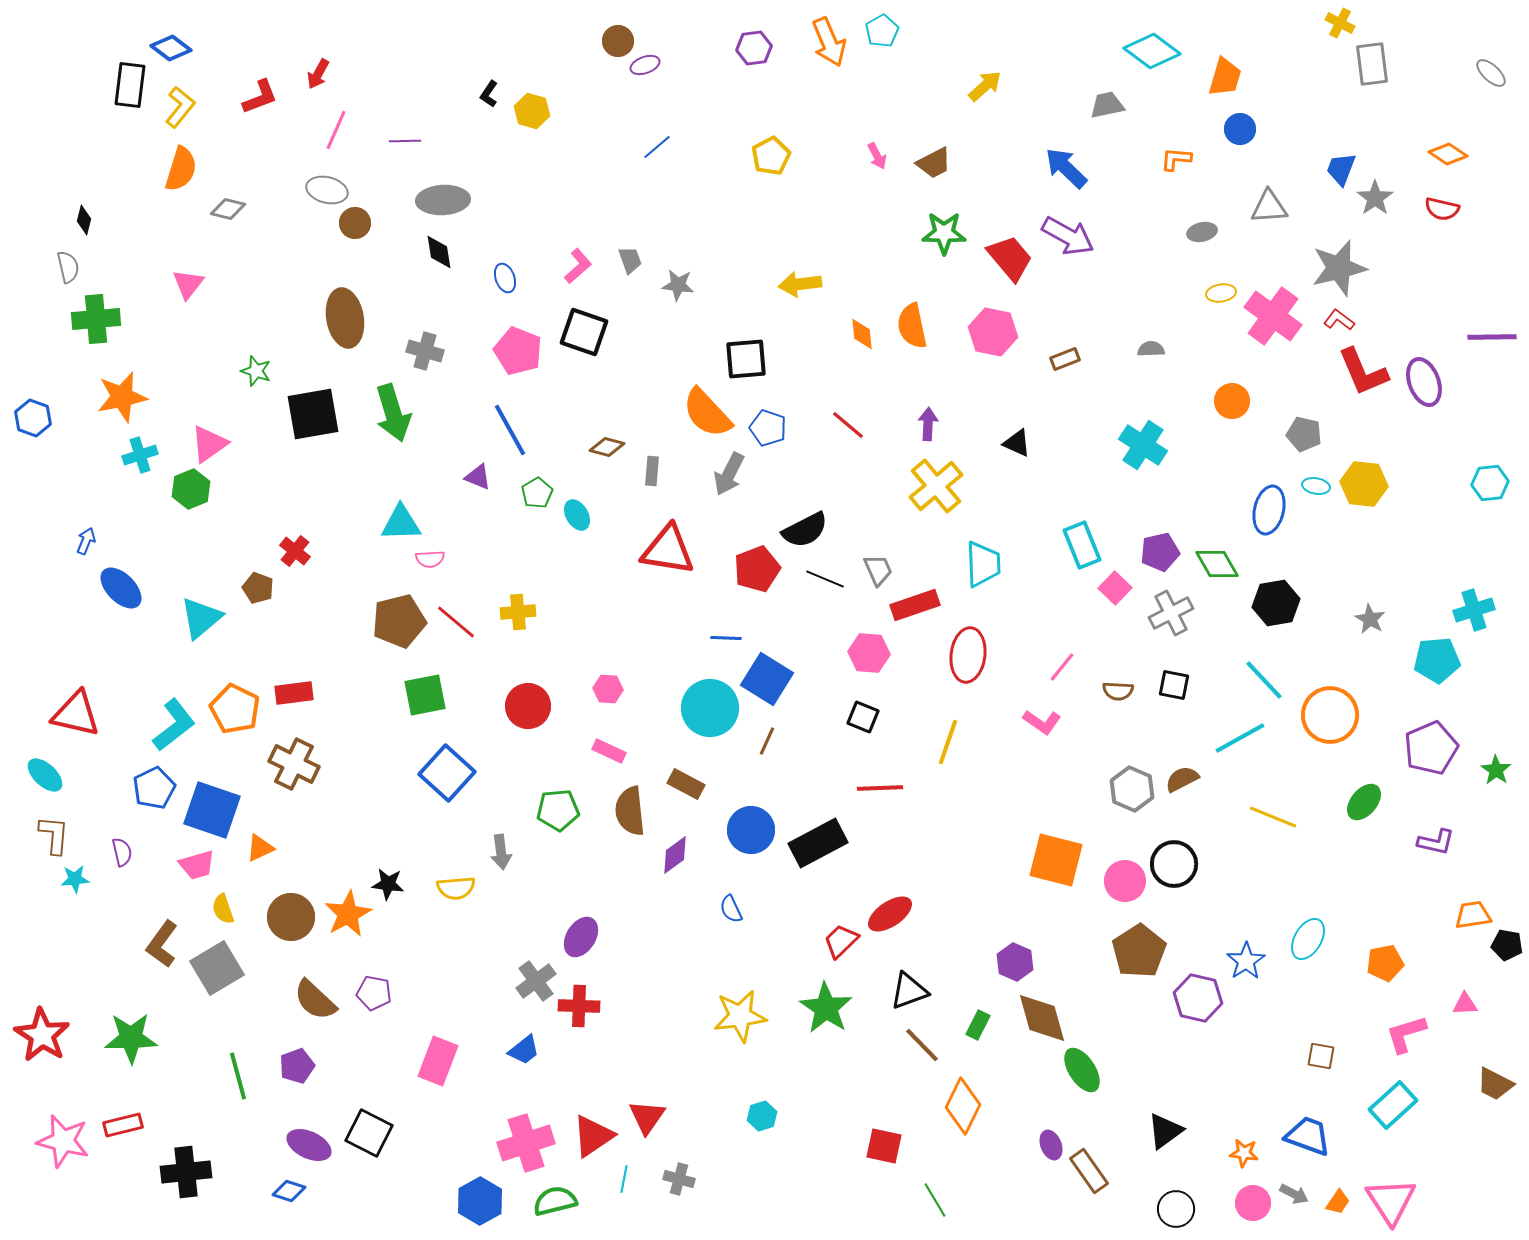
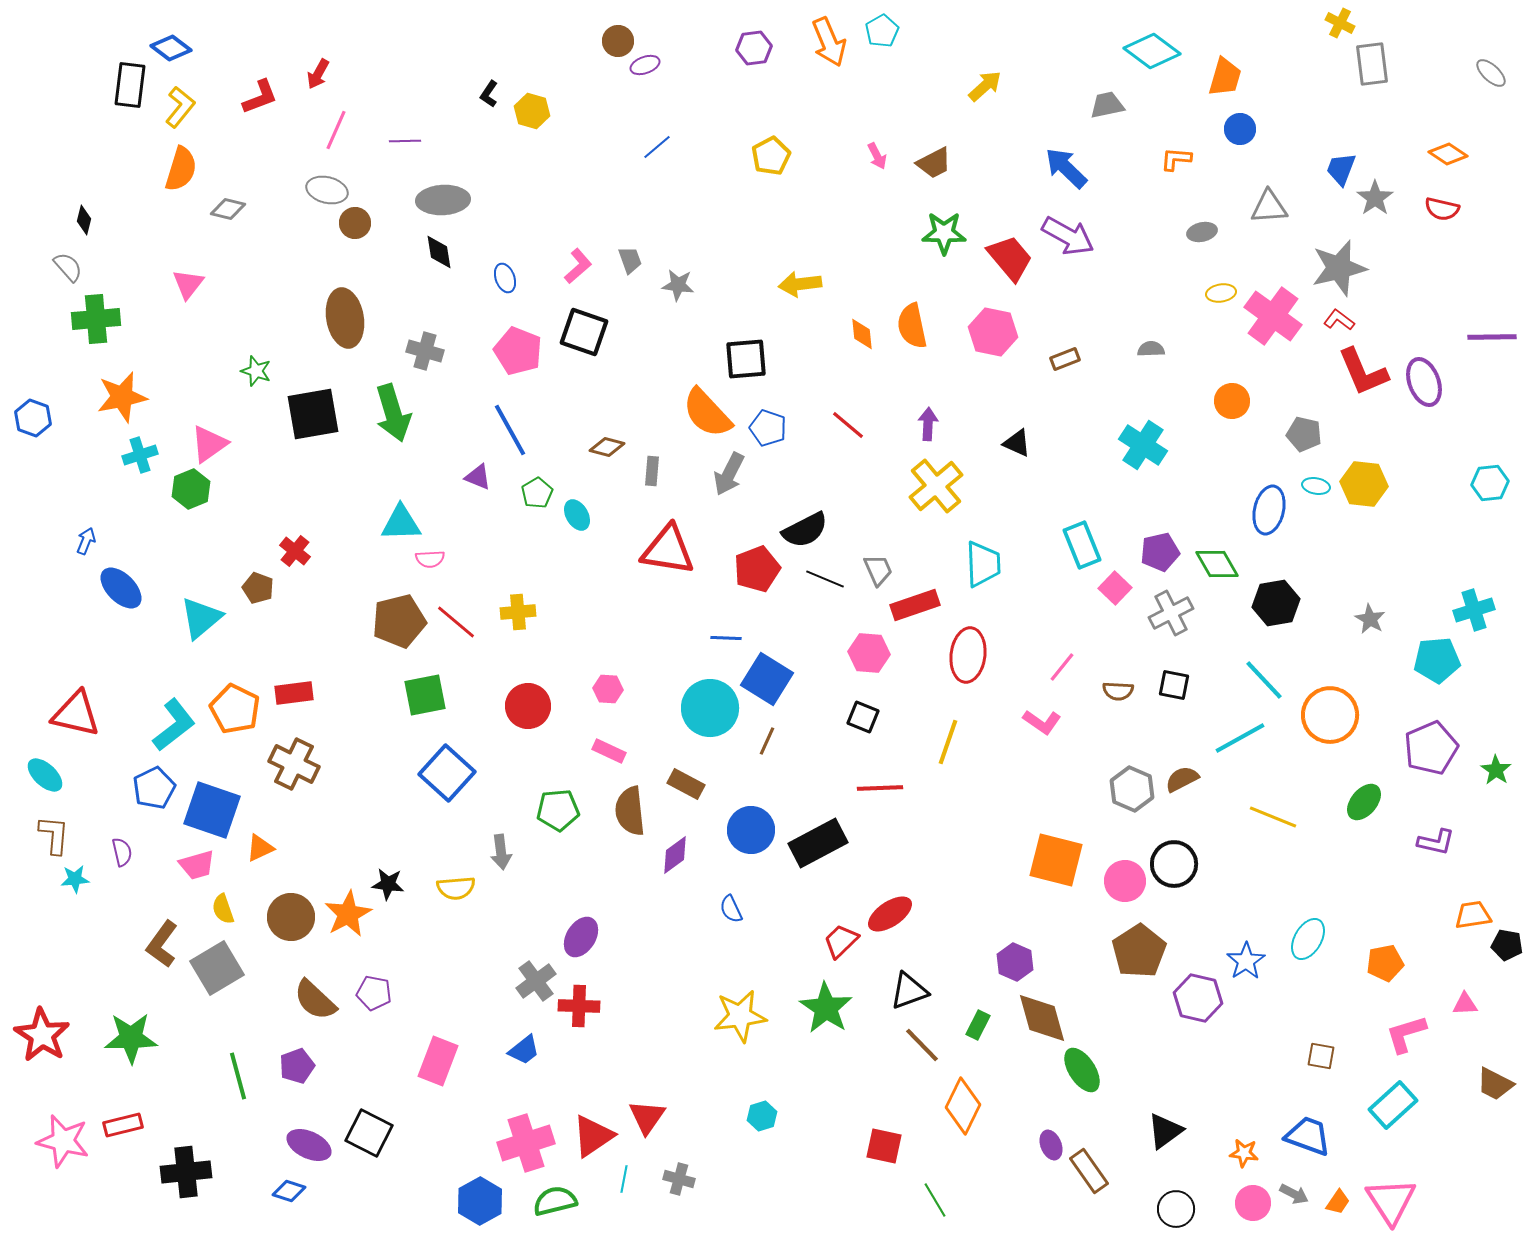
gray semicircle at (68, 267): rotated 28 degrees counterclockwise
